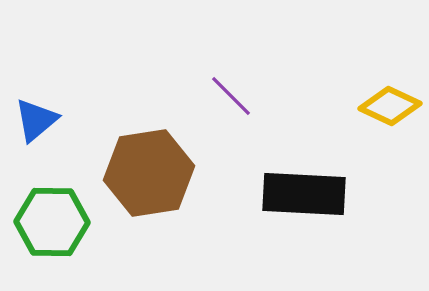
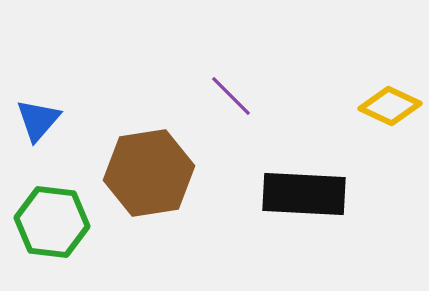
blue triangle: moved 2 px right; rotated 9 degrees counterclockwise
green hexagon: rotated 6 degrees clockwise
